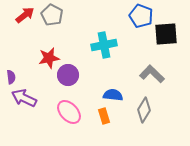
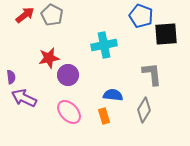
gray L-shape: rotated 40 degrees clockwise
